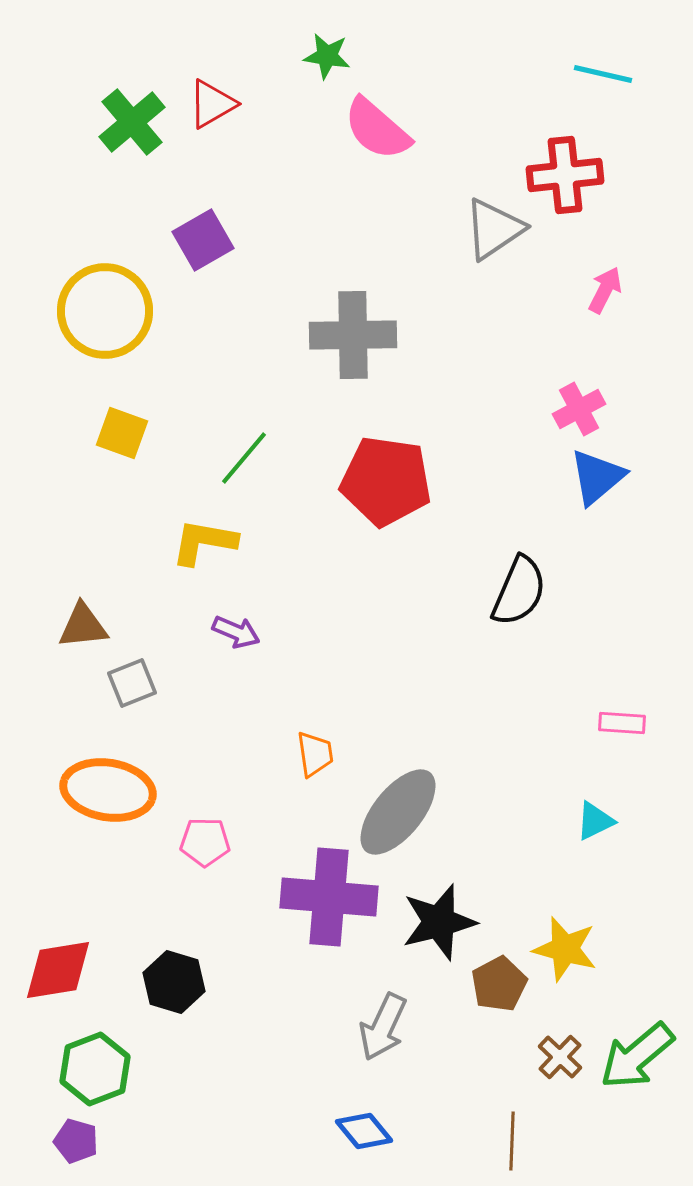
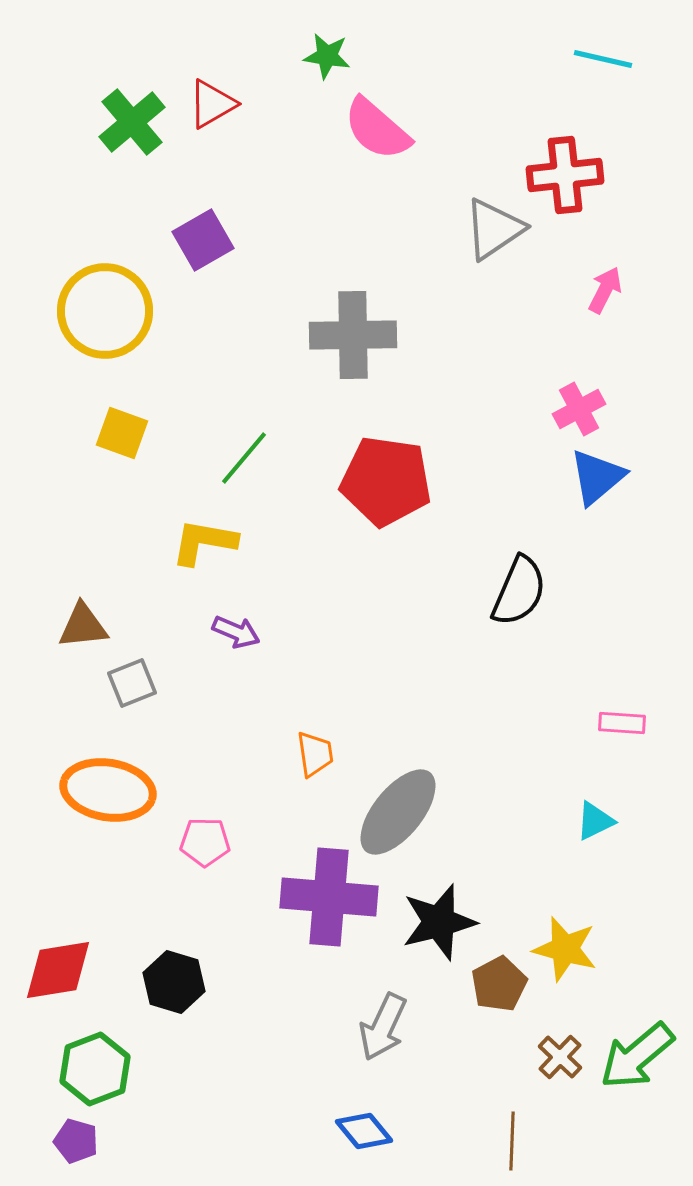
cyan line: moved 15 px up
